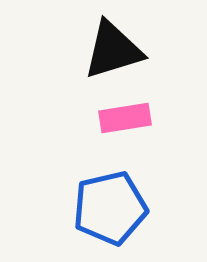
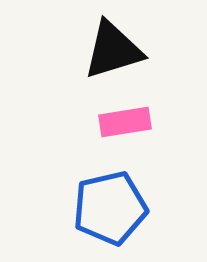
pink rectangle: moved 4 px down
